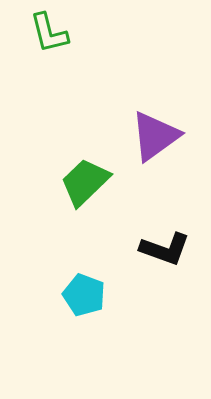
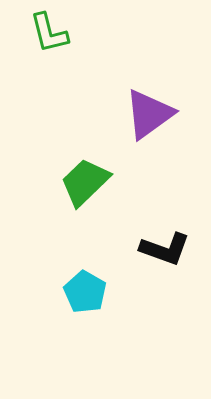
purple triangle: moved 6 px left, 22 px up
cyan pentagon: moved 1 px right, 3 px up; rotated 9 degrees clockwise
